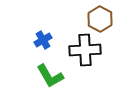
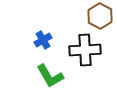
brown hexagon: moved 3 px up
